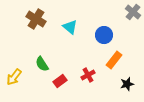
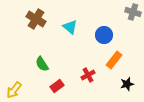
gray cross: rotated 21 degrees counterclockwise
yellow arrow: moved 13 px down
red rectangle: moved 3 px left, 5 px down
